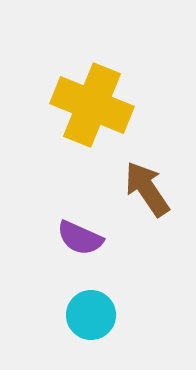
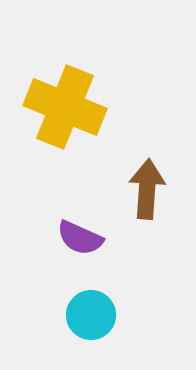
yellow cross: moved 27 px left, 2 px down
brown arrow: rotated 38 degrees clockwise
